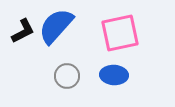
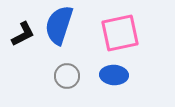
blue semicircle: moved 3 px right, 1 px up; rotated 24 degrees counterclockwise
black L-shape: moved 3 px down
